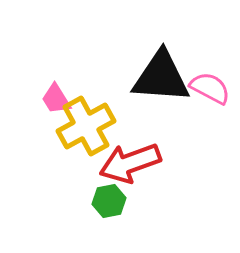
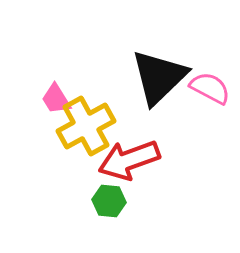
black triangle: moved 2 px left; rotated 48 degrees counterclockwise
red arrow: moved 1 px left, 3 px up
green hexagon: rotated 16 degrees clockwise
